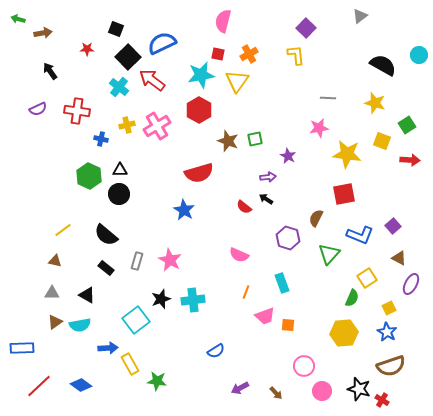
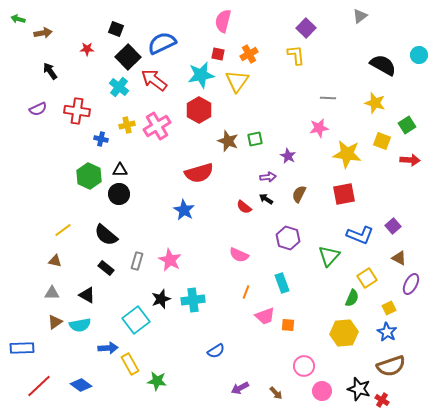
red arrow at (152, 80): moved 2 px right
brown semicircle at (316, 218): moved 17 px left, 24 px up
green triangle at (329, 254): moved 2 px down
